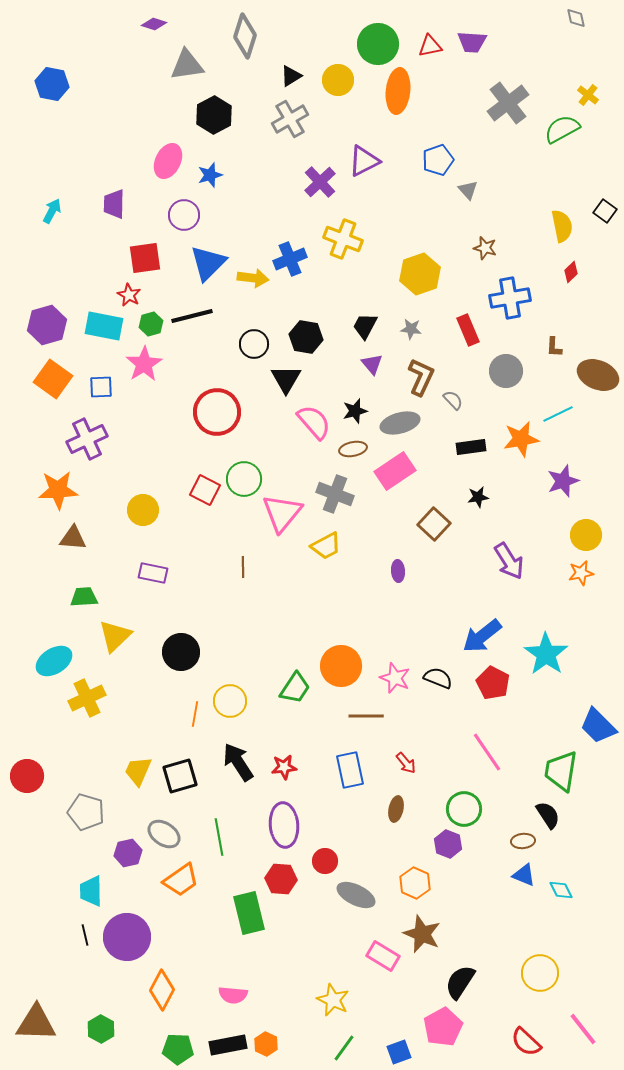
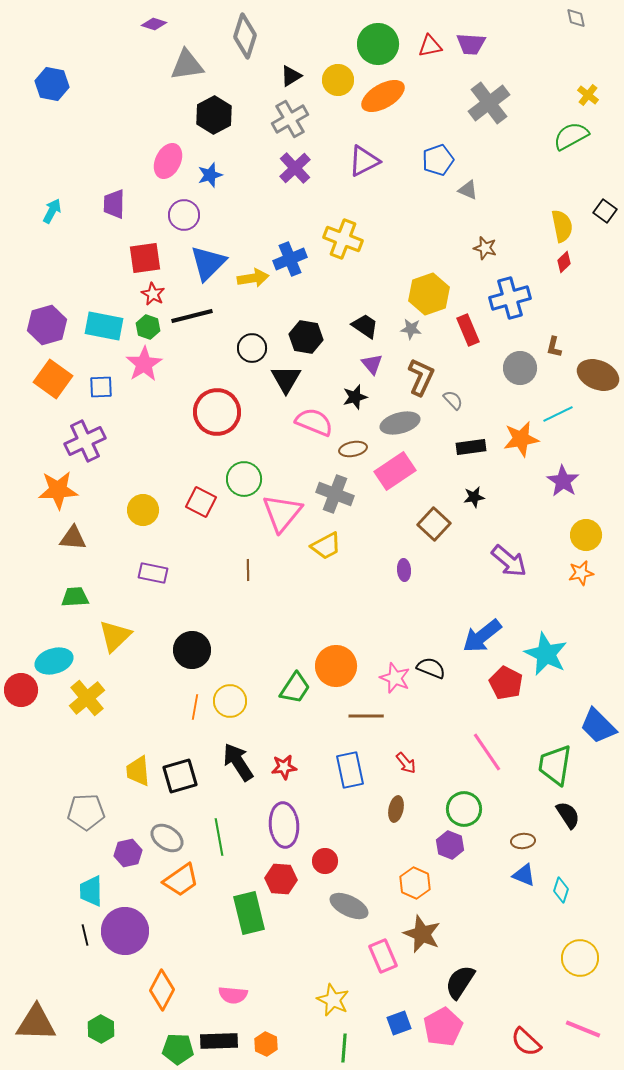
purple trapezoid at (472, 42): moved 1 px left, 2 px down
orange ellipse at (398, 91): moved 15 px left, 5 px down; rotated 54 degrees clockwise
gray cross at (508, 103): moved 19 px left
green semicircle at (562, 129): moved 9 px right, 7 px down
purple cross at (320, 182): moved 25 px left, 14 px up
gray triangle at (468, 190): rotated 25 degrees counterclockwise
red diamond at (571, 272): moved 7 px left, 10 px up
yellow hexagon at (420, 274): moved 9 px right, 20 px down
yellow arrow at (253, 278): rotated 16 degrees counterclockwise
red star at (129, 295): moved 24 px right, 1 px up
blue cross at (510, 298): rotated 6 degrees counterclockwise
green hexagon at (151, 324): moved 3 px left, 3 px down; rotated 25 degrees counterclockwise
black trapezoid at (365, 326): rotated 96 degrees clockwise
black circle at (254, 344): moved 2 px left, 4 px down
brown L-shape at (554, 347): rotated 10 degrees clockwise
gray circle at (506, 371): moved 14 px right, 3 px up
black star at (355, 411): moved 14 px up
pink semicircle at (314, 422): rotated 27 degrees counterclockwise
purple cross at (87, 439): moved 2 px left, 2 px down
purple star at (563, 481): rotated 20 degrees counterclockwise
red square at (205, 490): moved 4 px left, 12 px down
black star at (478, 497): moved 4 px left
purple arrow at (509, 561): rotated 18 degrees counterclockwise
brown line at (243, 567): moved 5 px right, 3 px down
purple ellipse at (398, 571): moved 6 px right, 1 px up
green trapezoid at (84, 597): moved 9 px left
black circle at (181, 652): moved 11 px right, 2 px up
cyan star at (546, 654): rotated 9 degrees counterclockwise
cyan ellipse at (54, 661): rotated 15 degrees clockwise
orange circle at (341, 666): moved 5 px left
black semicircle at (438, 678): moved 7 px left, 10 px up
red pentagon at (493, 683): moved 13 px right
yellow cross at (87, 698): rotated 15 degrees counterclockwise
orange line at (195, 714): moved 7 px up
yellow trapezoid at (138, 771): rotated 28 degrees counterclockwise
green trapezoid at (561, 771): moved 6 px left, 6 px up
red circle at (27, 776): moved 6 px left, 86 px up
gray pentagon at (86, 812): rotated 18 degrees counterclockwise
black semicircle at (548, 815): moved 20 px right
gray ellipse at (164, 834): moved 3 px right, 4 px down
purple hexagon at (448, 844): moved 2 px right, 1 px down
cyan diamond at (561, 890): rotated 45 degrees clockwise
gray ellipse at (356, 895): moved 7 px left, 11 px down
purple circle at (127, 937): moved 2 px left, 6 px up
pink rectangle at (383, 956): rotated 36 degrees clockwise
yellow circle at (540, 973): moved 40 px right, 15 px up
pink line at (583, 1029): rotated 30 degrees counterclockwise
black rectangle at (228, 1045): moved 9 px left, 4 px up; rotated 9 degrees clockwise
green line at (344, 1048): rotated 32 degrees counterclockwise
blue square at (399, 1052): moved 29 px up
